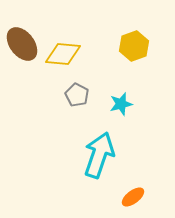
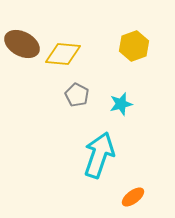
brown ellipse: rotated 24 degrees counterclockwise
